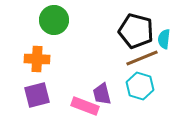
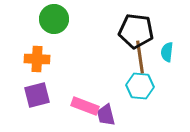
green circle: moved 1 px up
black pentagon: rotated 8 degrees counterclockwise
cyan semicircle: moved 3 px right, 13 px down
brown line: moved 2 px left, 1 px up; rotated 76 degrees counterclockwise
cyan hexagon: rotated 12 degrees counterclockwise
purple trapezoid: moved 4 px right, 21 px down
